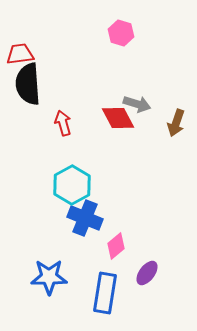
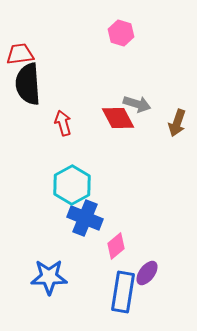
brown arrow: moved 1 px right
blue rectangle: moved 18 px right, 1 px up
